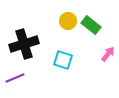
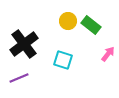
black cross: rotated 20 degrees counterclockwise
purple line: moved 4 px right
